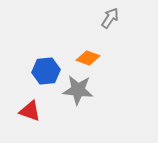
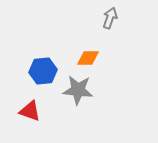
gray arrow: rotated 15 degrees counterclockwise
orange diamond: rotated 20 degrees counterclockwise
blue hexagon: moved 3 px left
